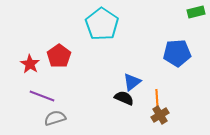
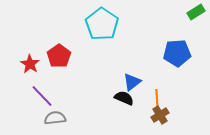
green rectangle: rotated 18 degrees counterclockwise
purple line: rotated 25 degrees clockwise
gray semicircle: rotated 10 degrees clockwise
